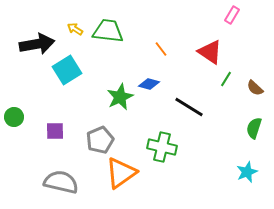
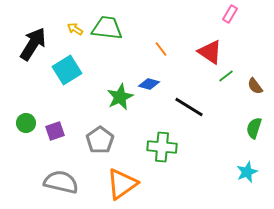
pink rectangle: moved 2 px left, 1 px up
green trapezoid: moved 1 px left, 3 px up
black arrow: moved 4 px left; rotated 48 degrees counterclockwise
green line: moved 3 px up; rotated 21 degrees clockwise
brown semicircle: moved 2 px up; rotated 12 degrees clockwise
green circle: moved 12 px right, 6 px down
purple square: rotated 18 degrees counterclockwise
gray pentagon: rotated 12 degrees counterclockwise
green cross: rotated 8 degrees counterclockwise
orange triangle: moved 1 px right, 11 px down
